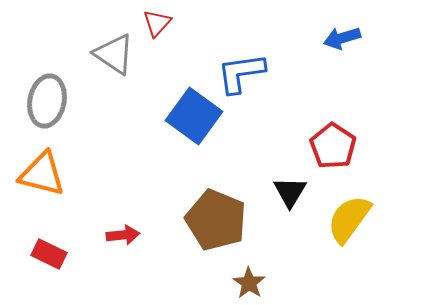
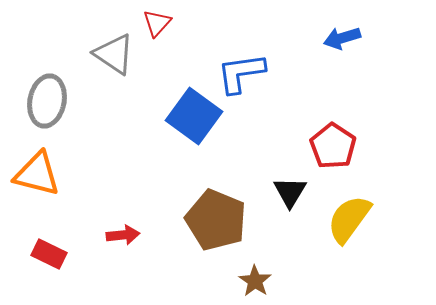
orange triangle: moved 5 px left
brown star: moved 6 px right, 2 px up
